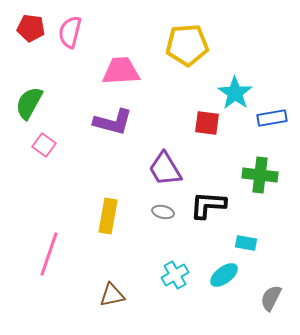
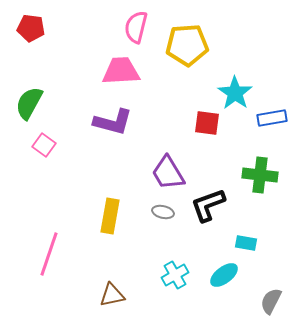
pink semicircle: moved 66 px right, 5 px up
purple trapezoid: moved 3 px right, 4 px down
black L-shape: rotated 24 degrees counterclockwise
yellow rectangle: moved 2 px right
gray semicircle: moved 3 px down
